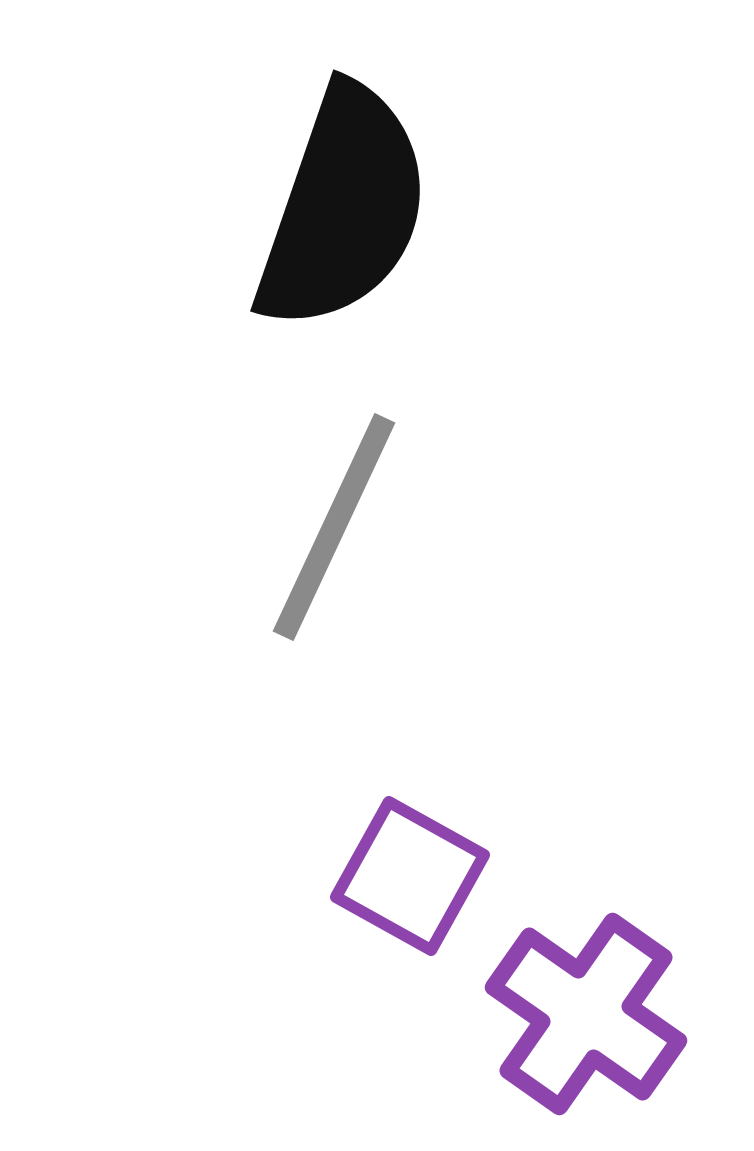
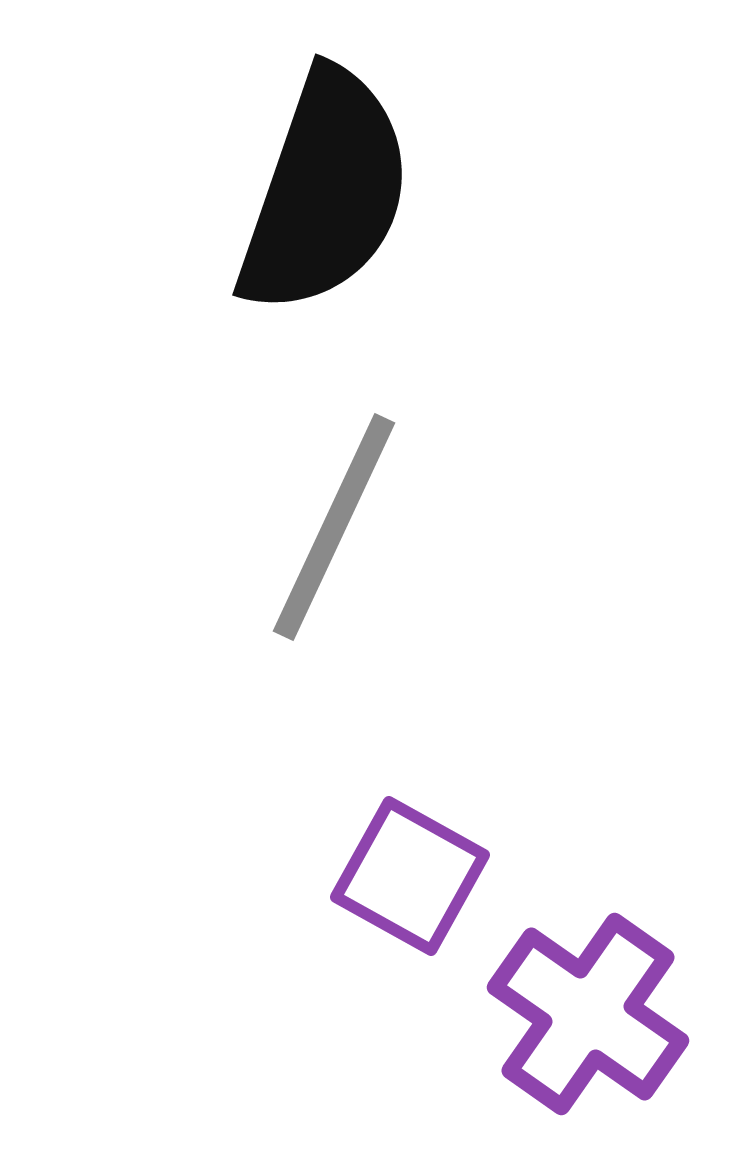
black semicircle: moved 18 px left, 16 px up
purple cross: moved 2 px right
